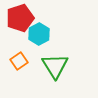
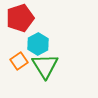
cyan hexagon: moved 1 px left, 10 px down
green triangle: moved 10 px left
